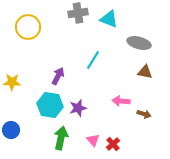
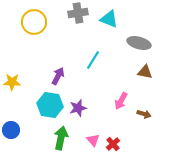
yellow circle: moved 6 px right, 5 px up
pink arrow: rotated 66 degrees counterclockwise
